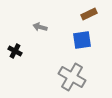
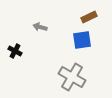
brown rectangle: moved 3 px down
